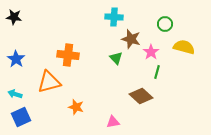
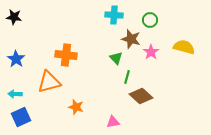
cyan cross: moved 2 px up
green circle: moved 15 px left, 4 px up
orange cross: moved 2 px left
green line: moved 30 px left, 5 px down
cyan arrow: rotated 16 degrees counterclockwise
